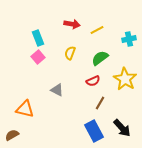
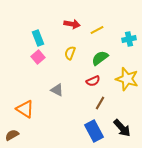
yellow star: moved 2 px right; rotated 15 degrees counterclockwise
orange triangle: rotated 18 degrees clockwise
